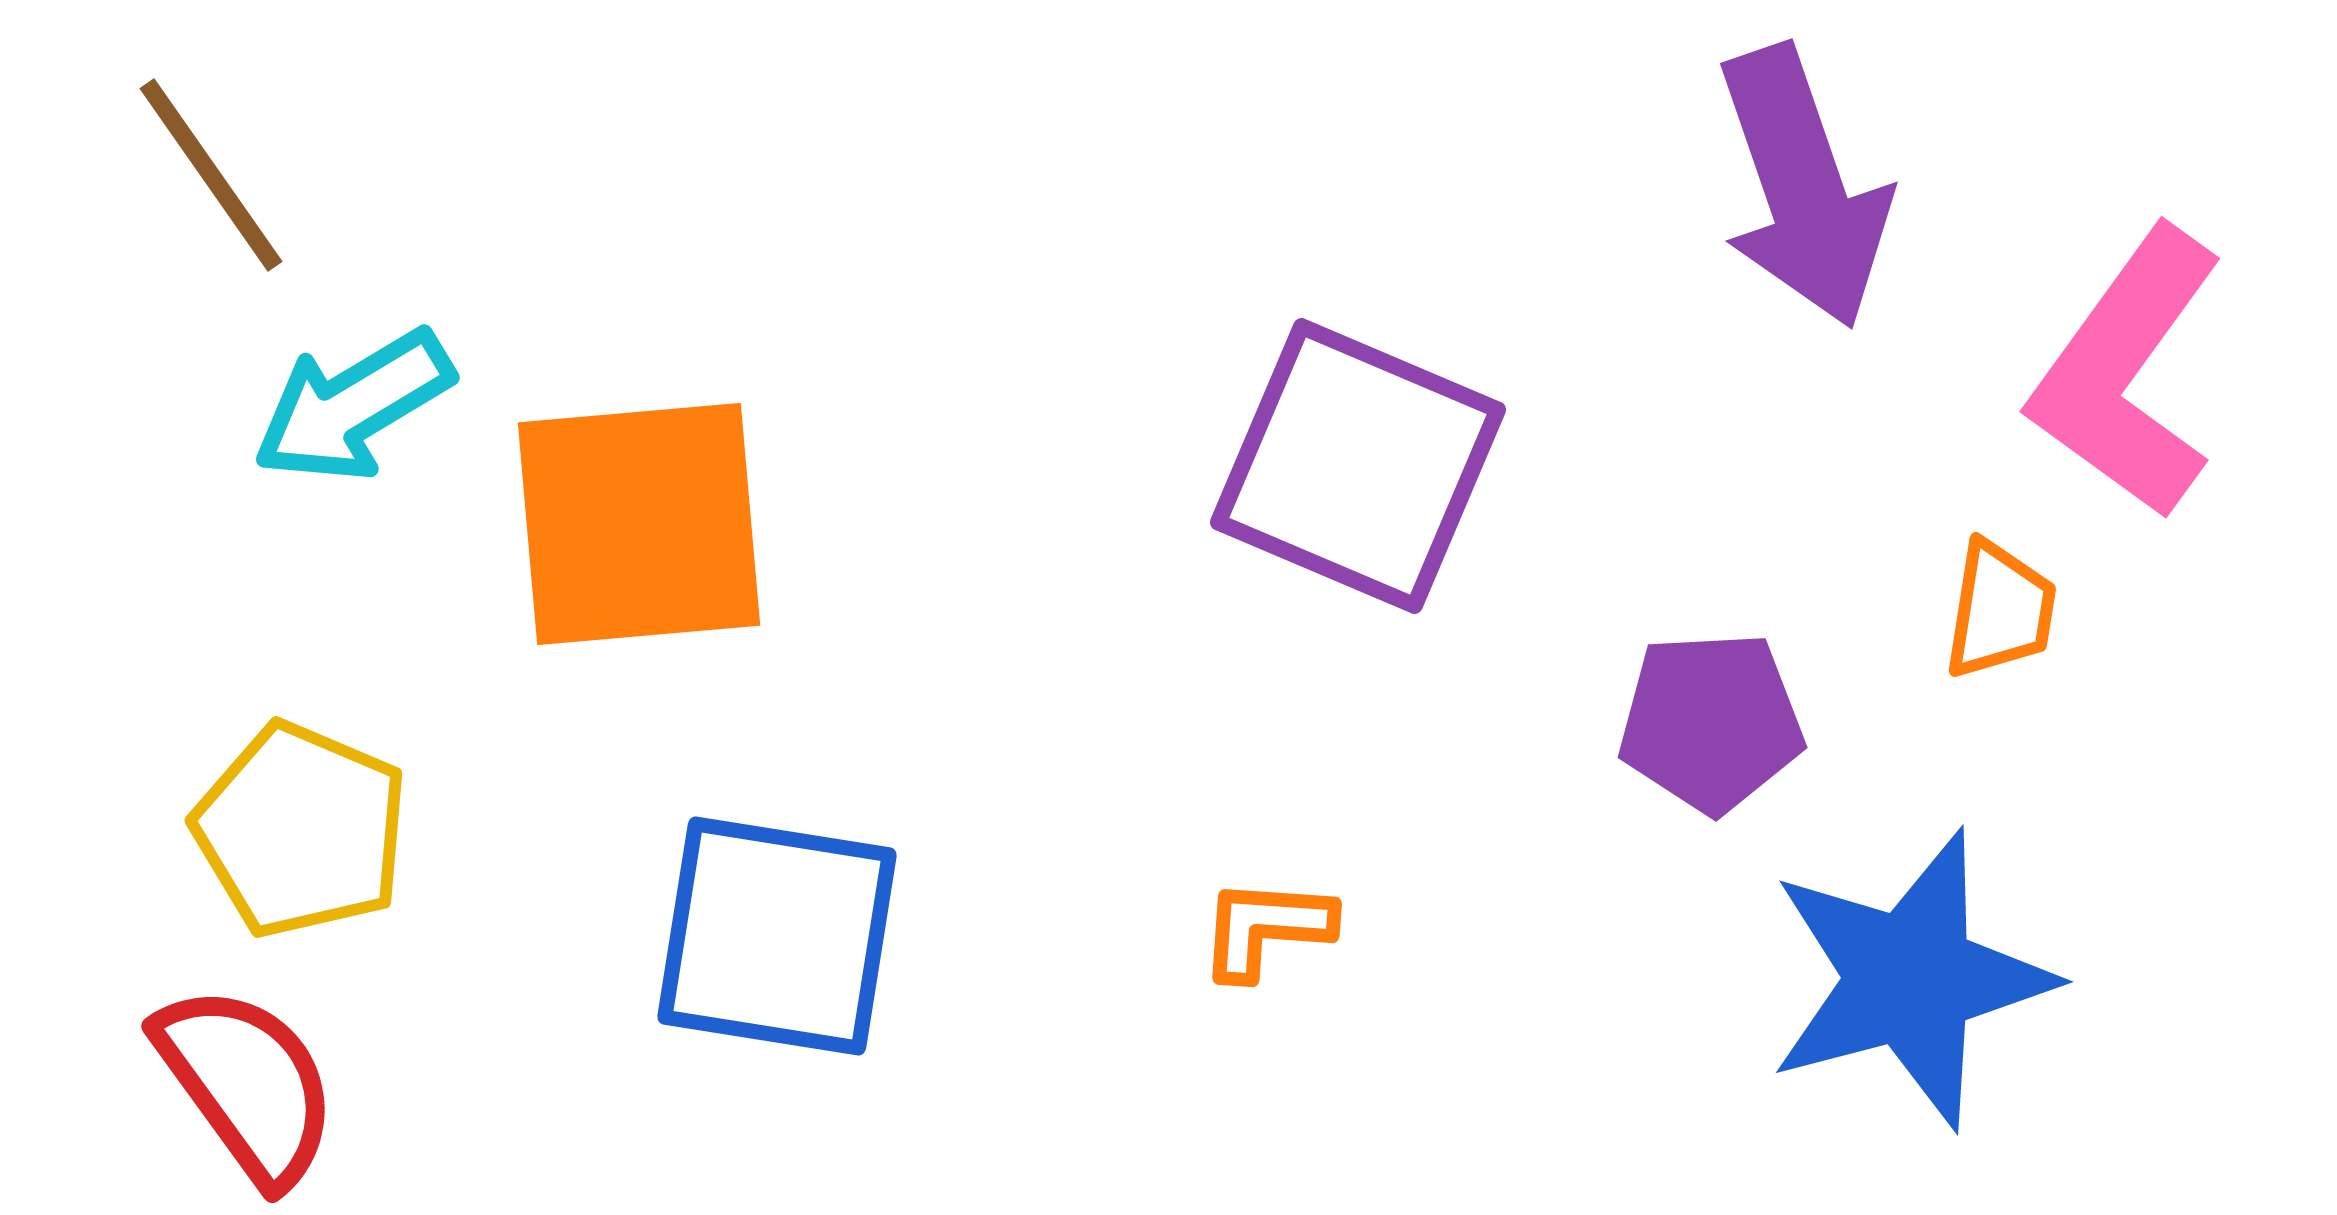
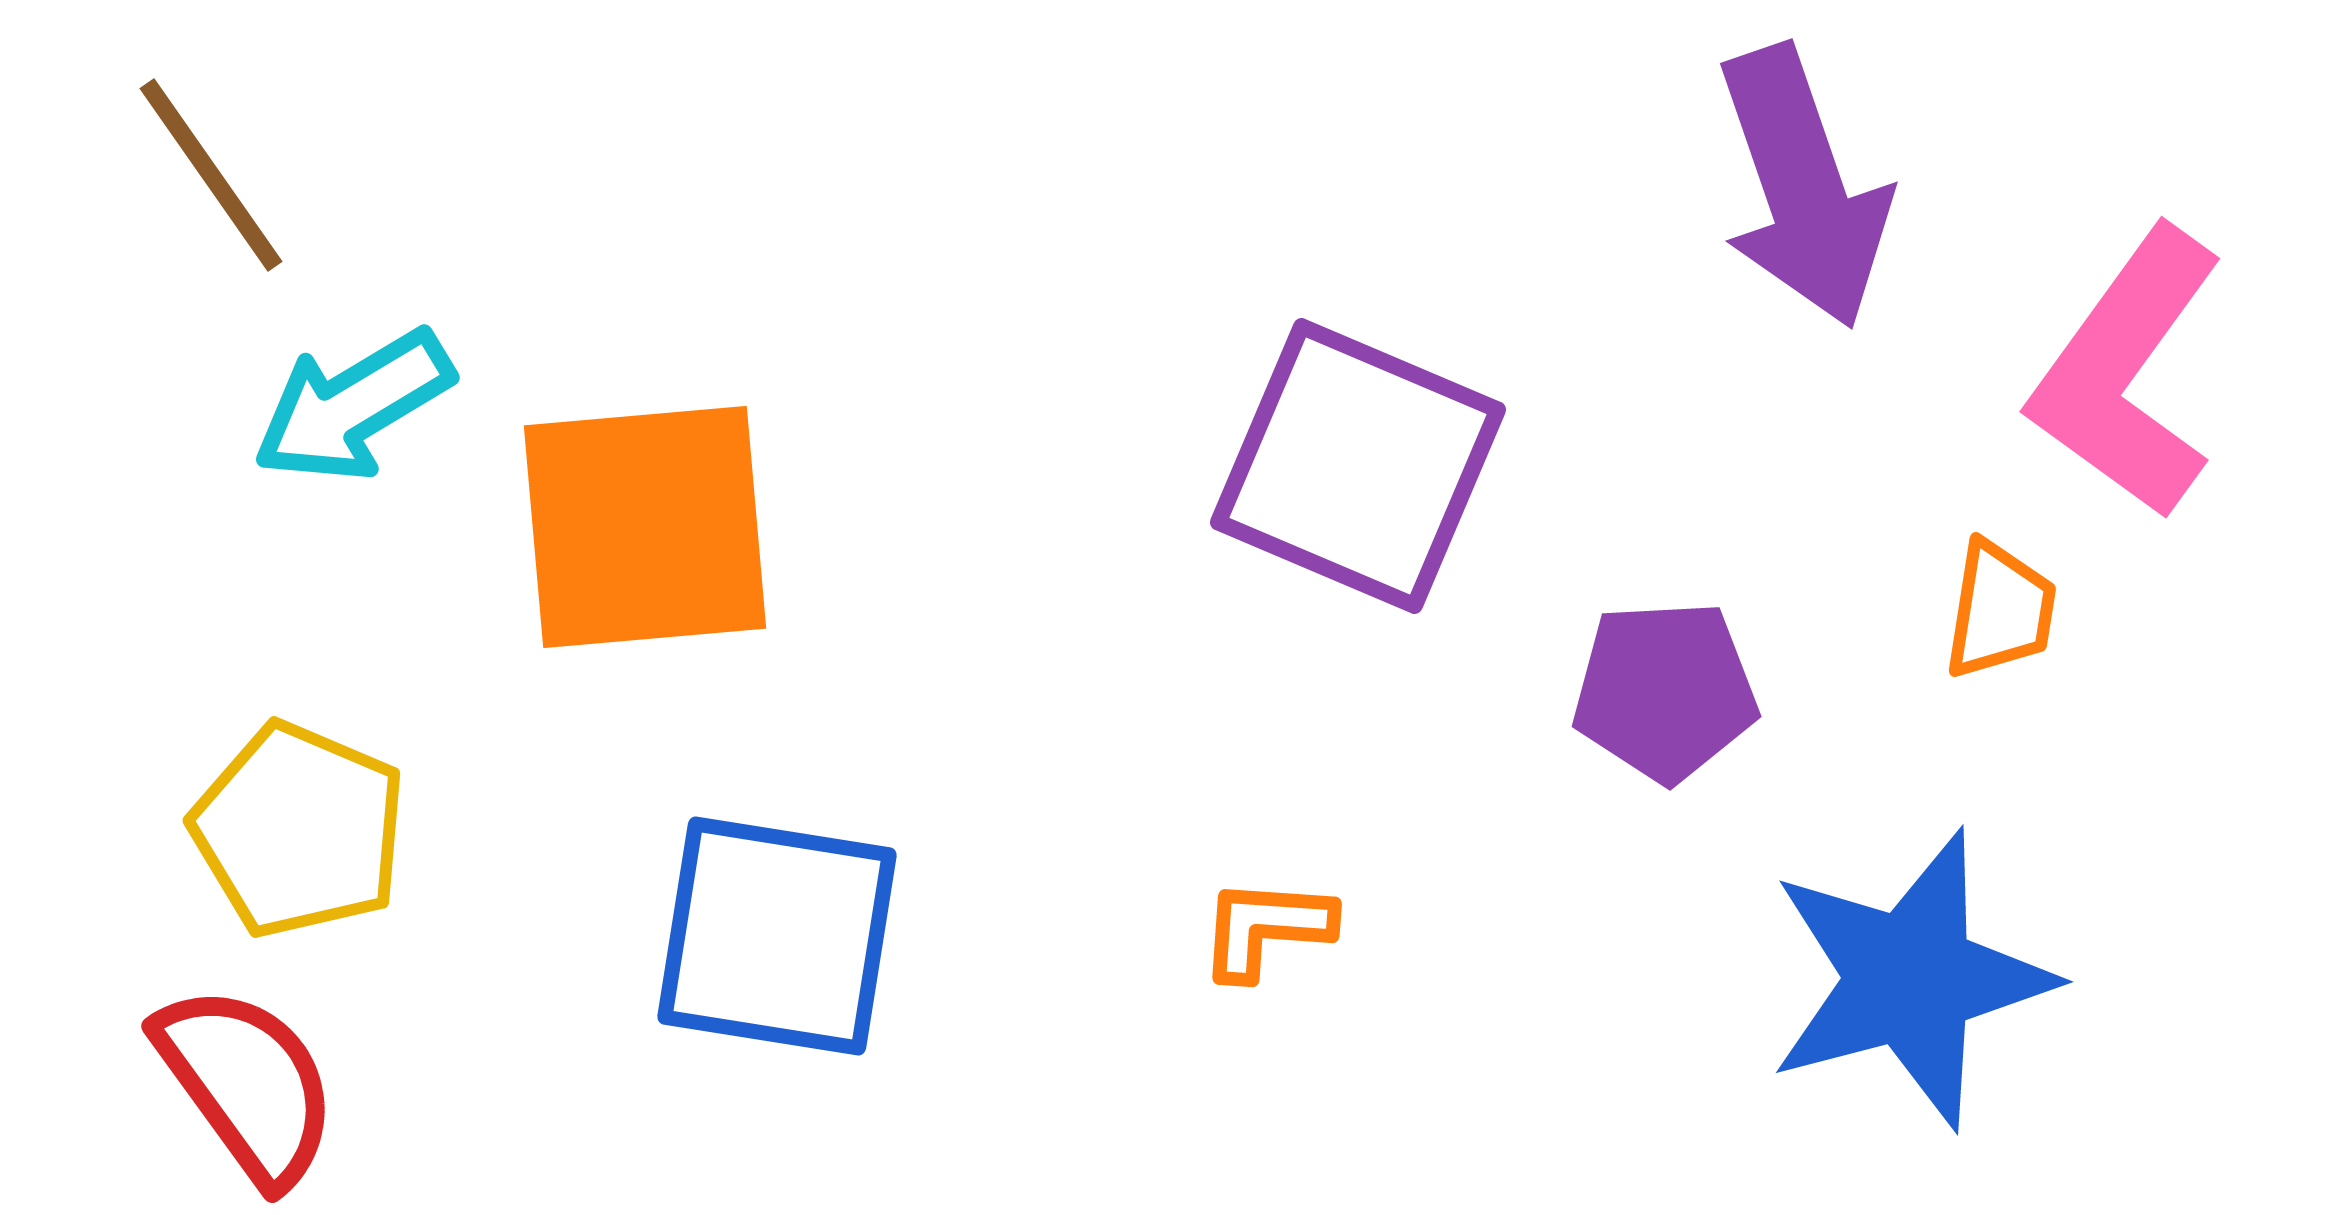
orange square: moved 6 px right, 3 px down
purple pentagon: moved 46 px left, 31 px up
yellow pentagon: moved 2 px left
